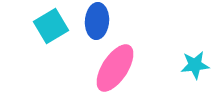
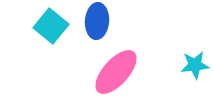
cyan square: rotated 20 degrees counterclockwise
pink ellipse: moved 1 px right, 4 px down; rotated 9 degrees clockwise
